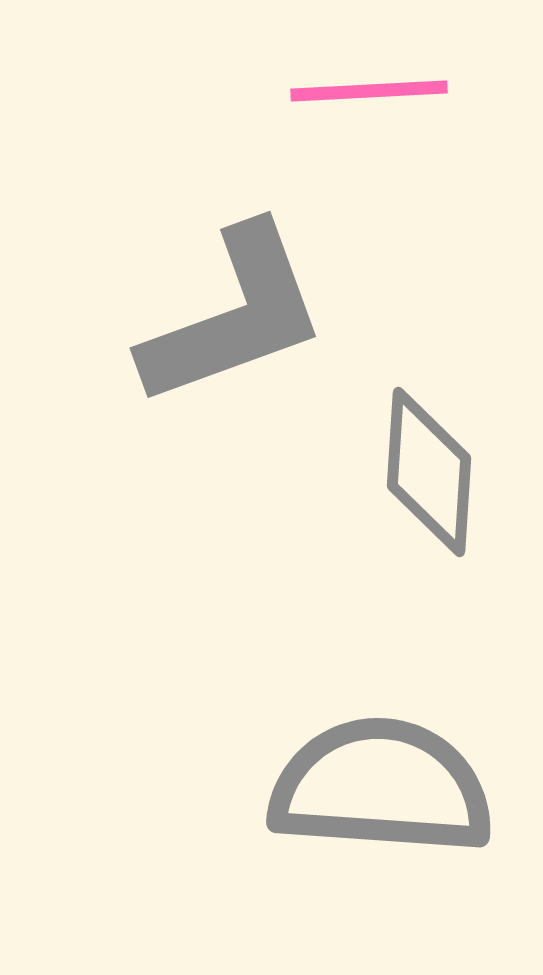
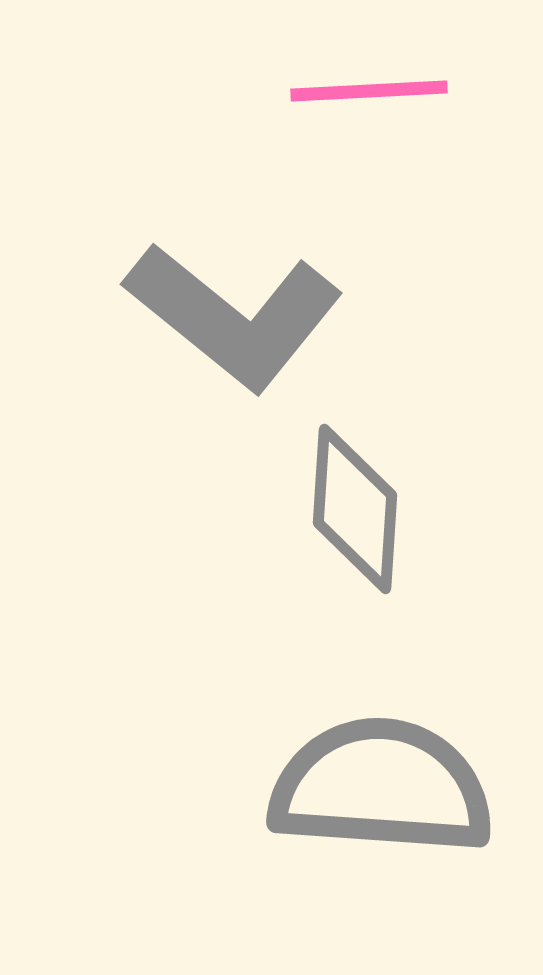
gray L-shape: rotated 59 degrees clockwise
gray diamond: moved 74 px left, 37 px down
